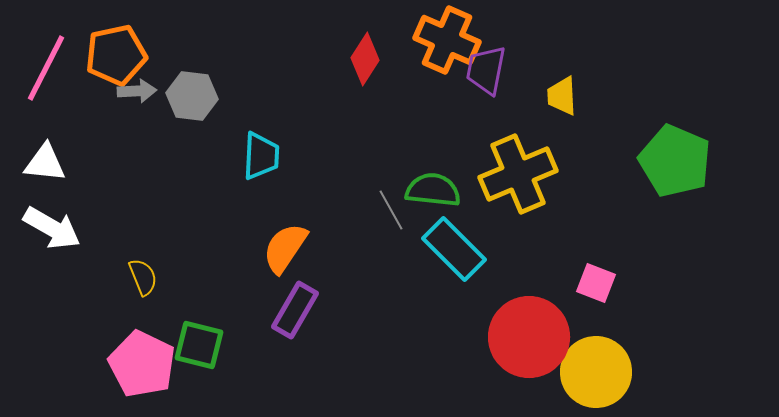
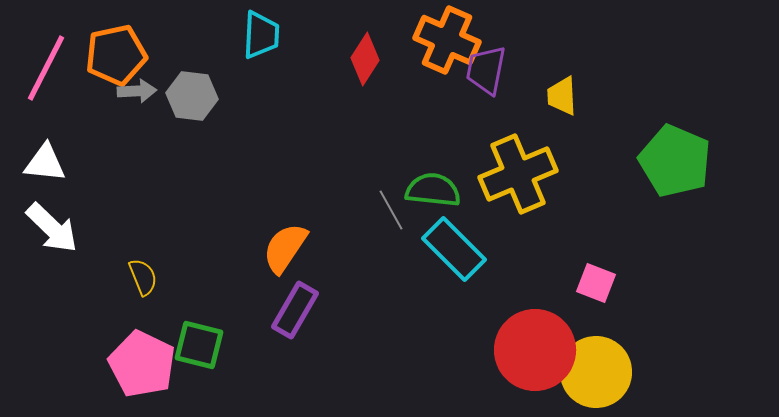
cyan trapezoid: moved 121 px up
white arrow: rotated 14 degrees clockwise
red circle: moved 6 px right, 13 px down
